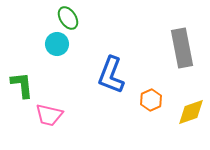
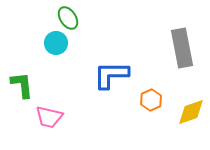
cyan circle: moved 1 px left, 1 px up
blue L-shape: rotated 69 degrees clockwise
pink trapezoid: moved 2 px down
